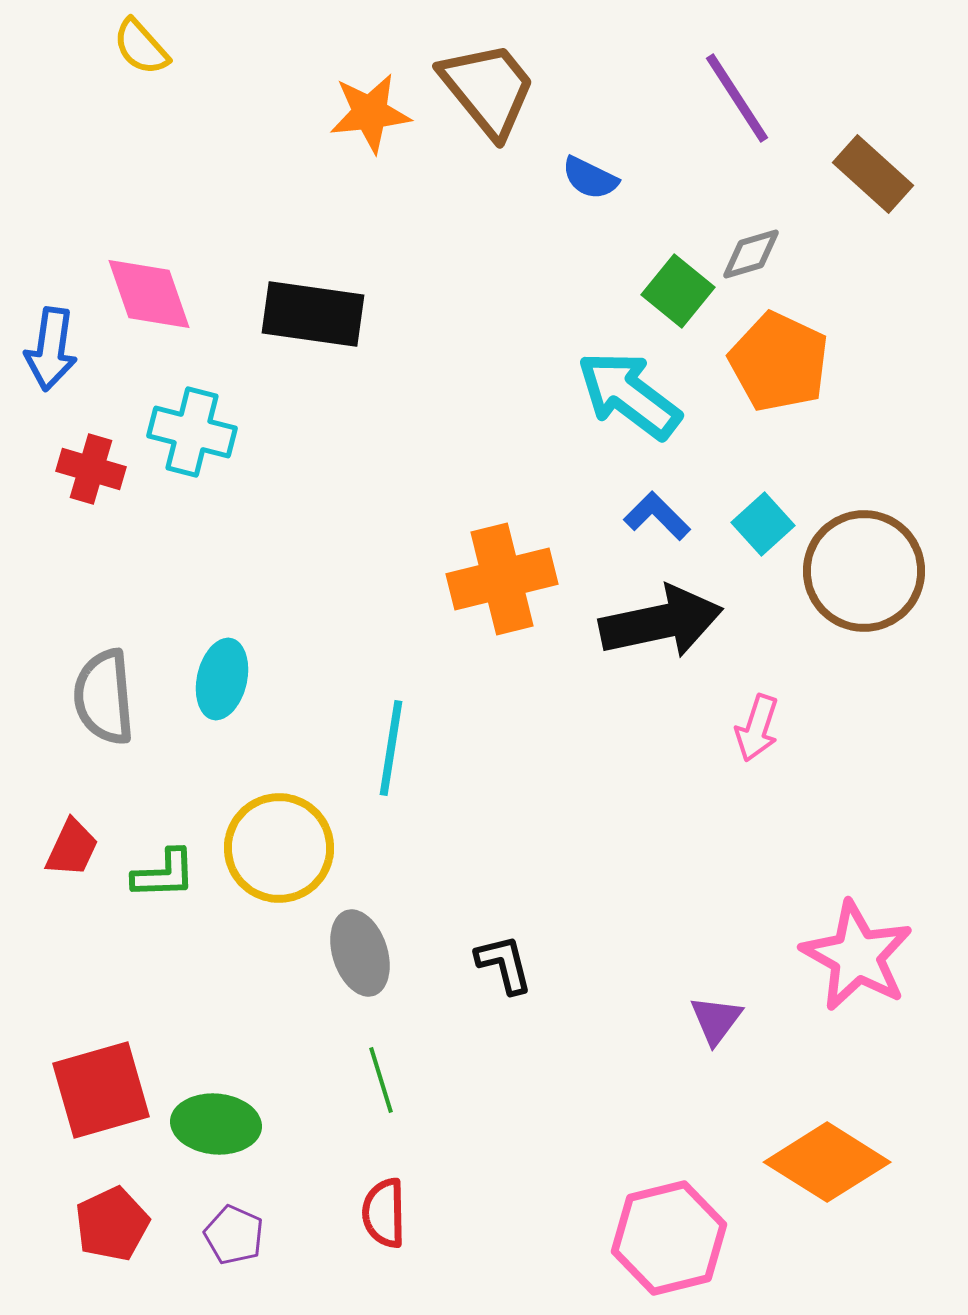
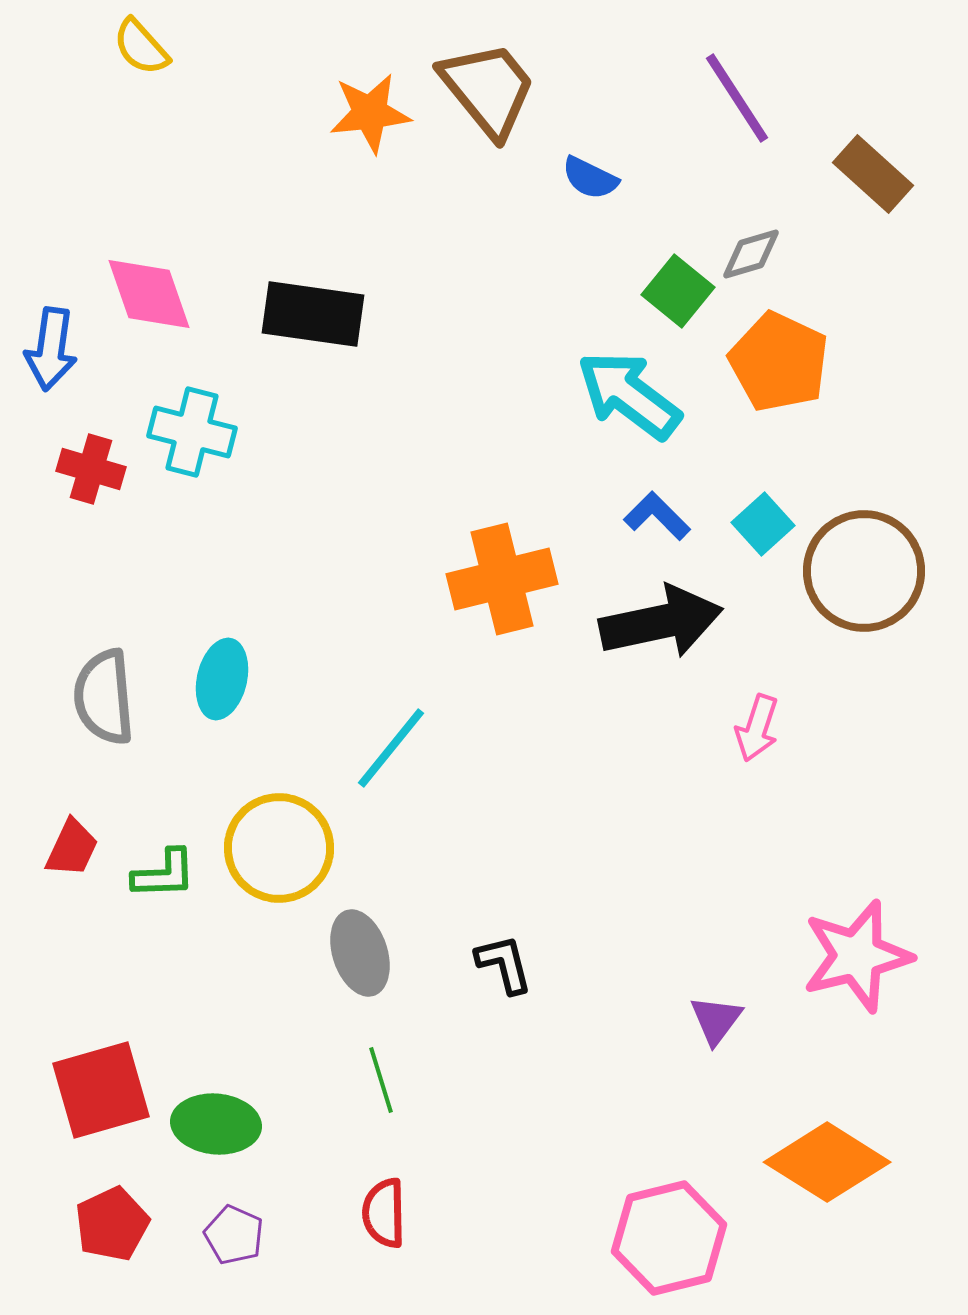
cyan line: rotated 30 degrees clockwise
pink star: rotated 29 degrees clockwise
